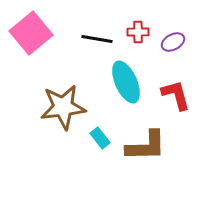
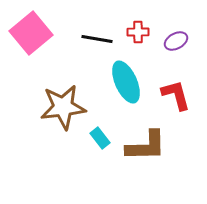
purple ellipse: moved 3 px right, 1 px up
